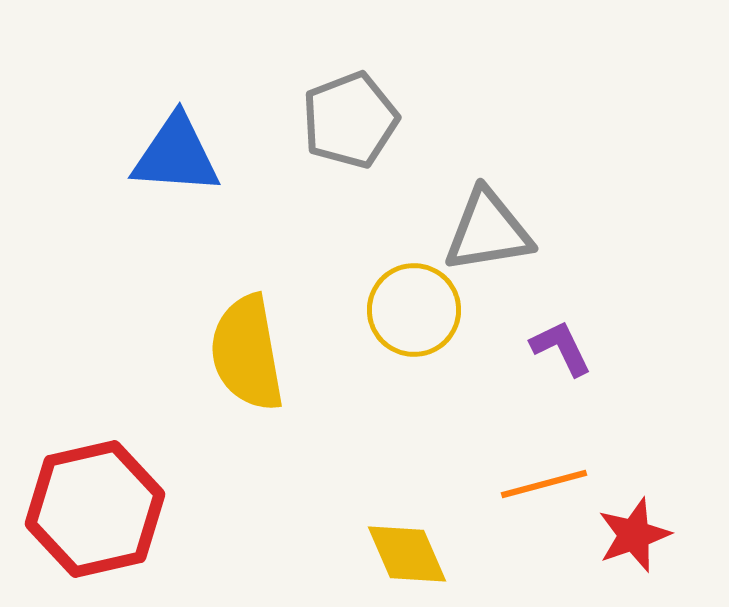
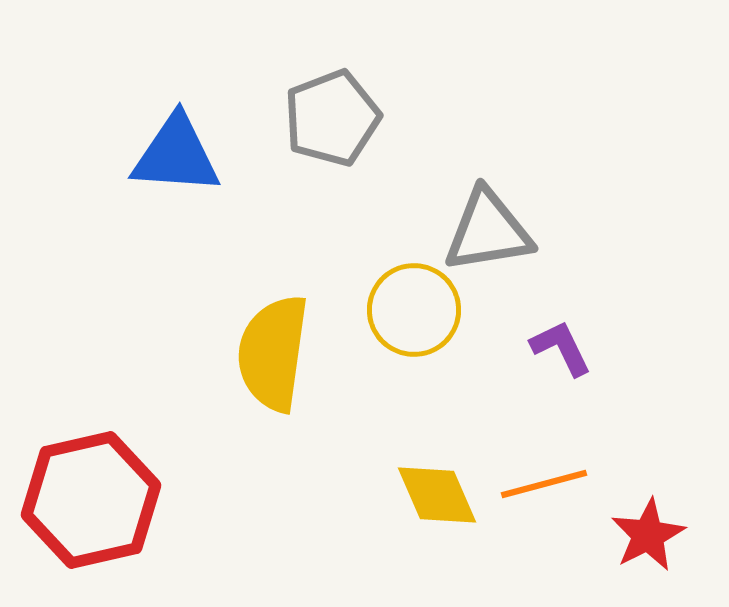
gray pentagon: moved 18 px left, 2 px up
yellow semicircle: moved 26 px right; rotated 18 degrees clockwise
red hexagon: moved 4 px left, 9 px up
red star: moved 14 px right; rotated 8 degrees counterclockwise
yellow diamond: moved 30 px right, 59 px up
